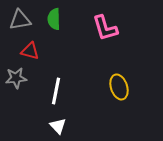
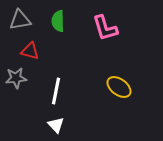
green semicircle: moved 4 px right, 2 px down
yellow ellipse: rotated 35 degrees counterclockwise
white triangle: moved 2 px left, 1 px up
